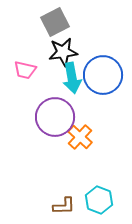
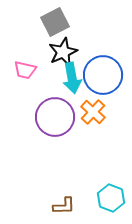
black star: rotated 16 degrees counterclockwise
orange cross: moved 13 px right, 25 px up
cyan hexagon: moved 12 px right, 2 px up
